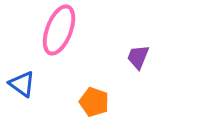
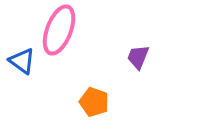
blue triangle: moved 23 px up
